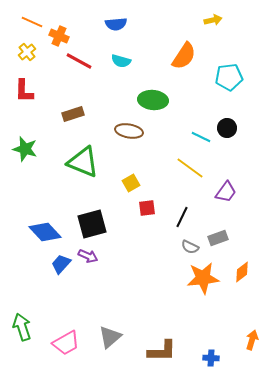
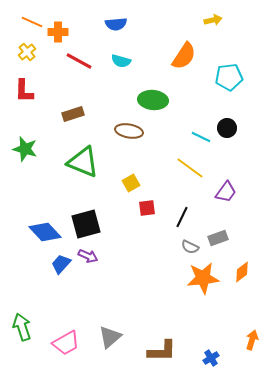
orange cross: moved 1 px left, 4 px up; rotated 24 degrees counterclockwise
black square: moved 6 px left
blue cross: rotated 35 degrees counterclockwise
